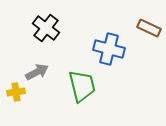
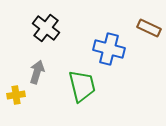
gray arrow: rotated 45 degrees counterclockwise
yellow cross: moved 3 px down
